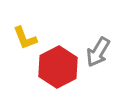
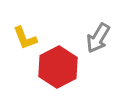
gray arrow: moved 14 px up
